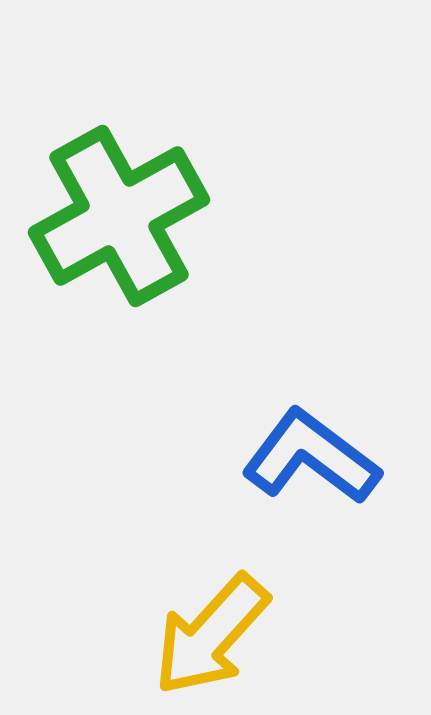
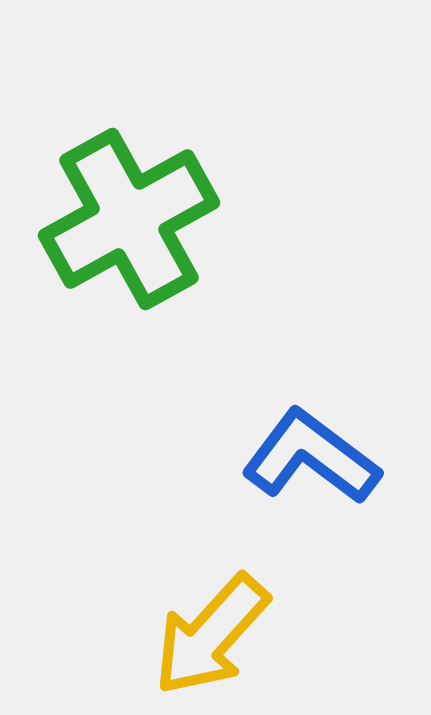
green cross: moved 10 px right, 3 px down
